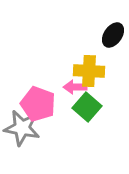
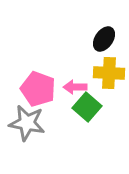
black ellipse: moved 9 px left, 4 px down
yellow cross: moved 20 px right, 2 px down
pink pentagon: moved 15 px up
gray star: moved 5 px right, 5 px up
